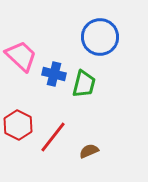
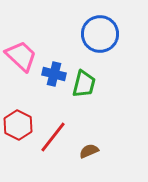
blue circle: moved 3 px up
